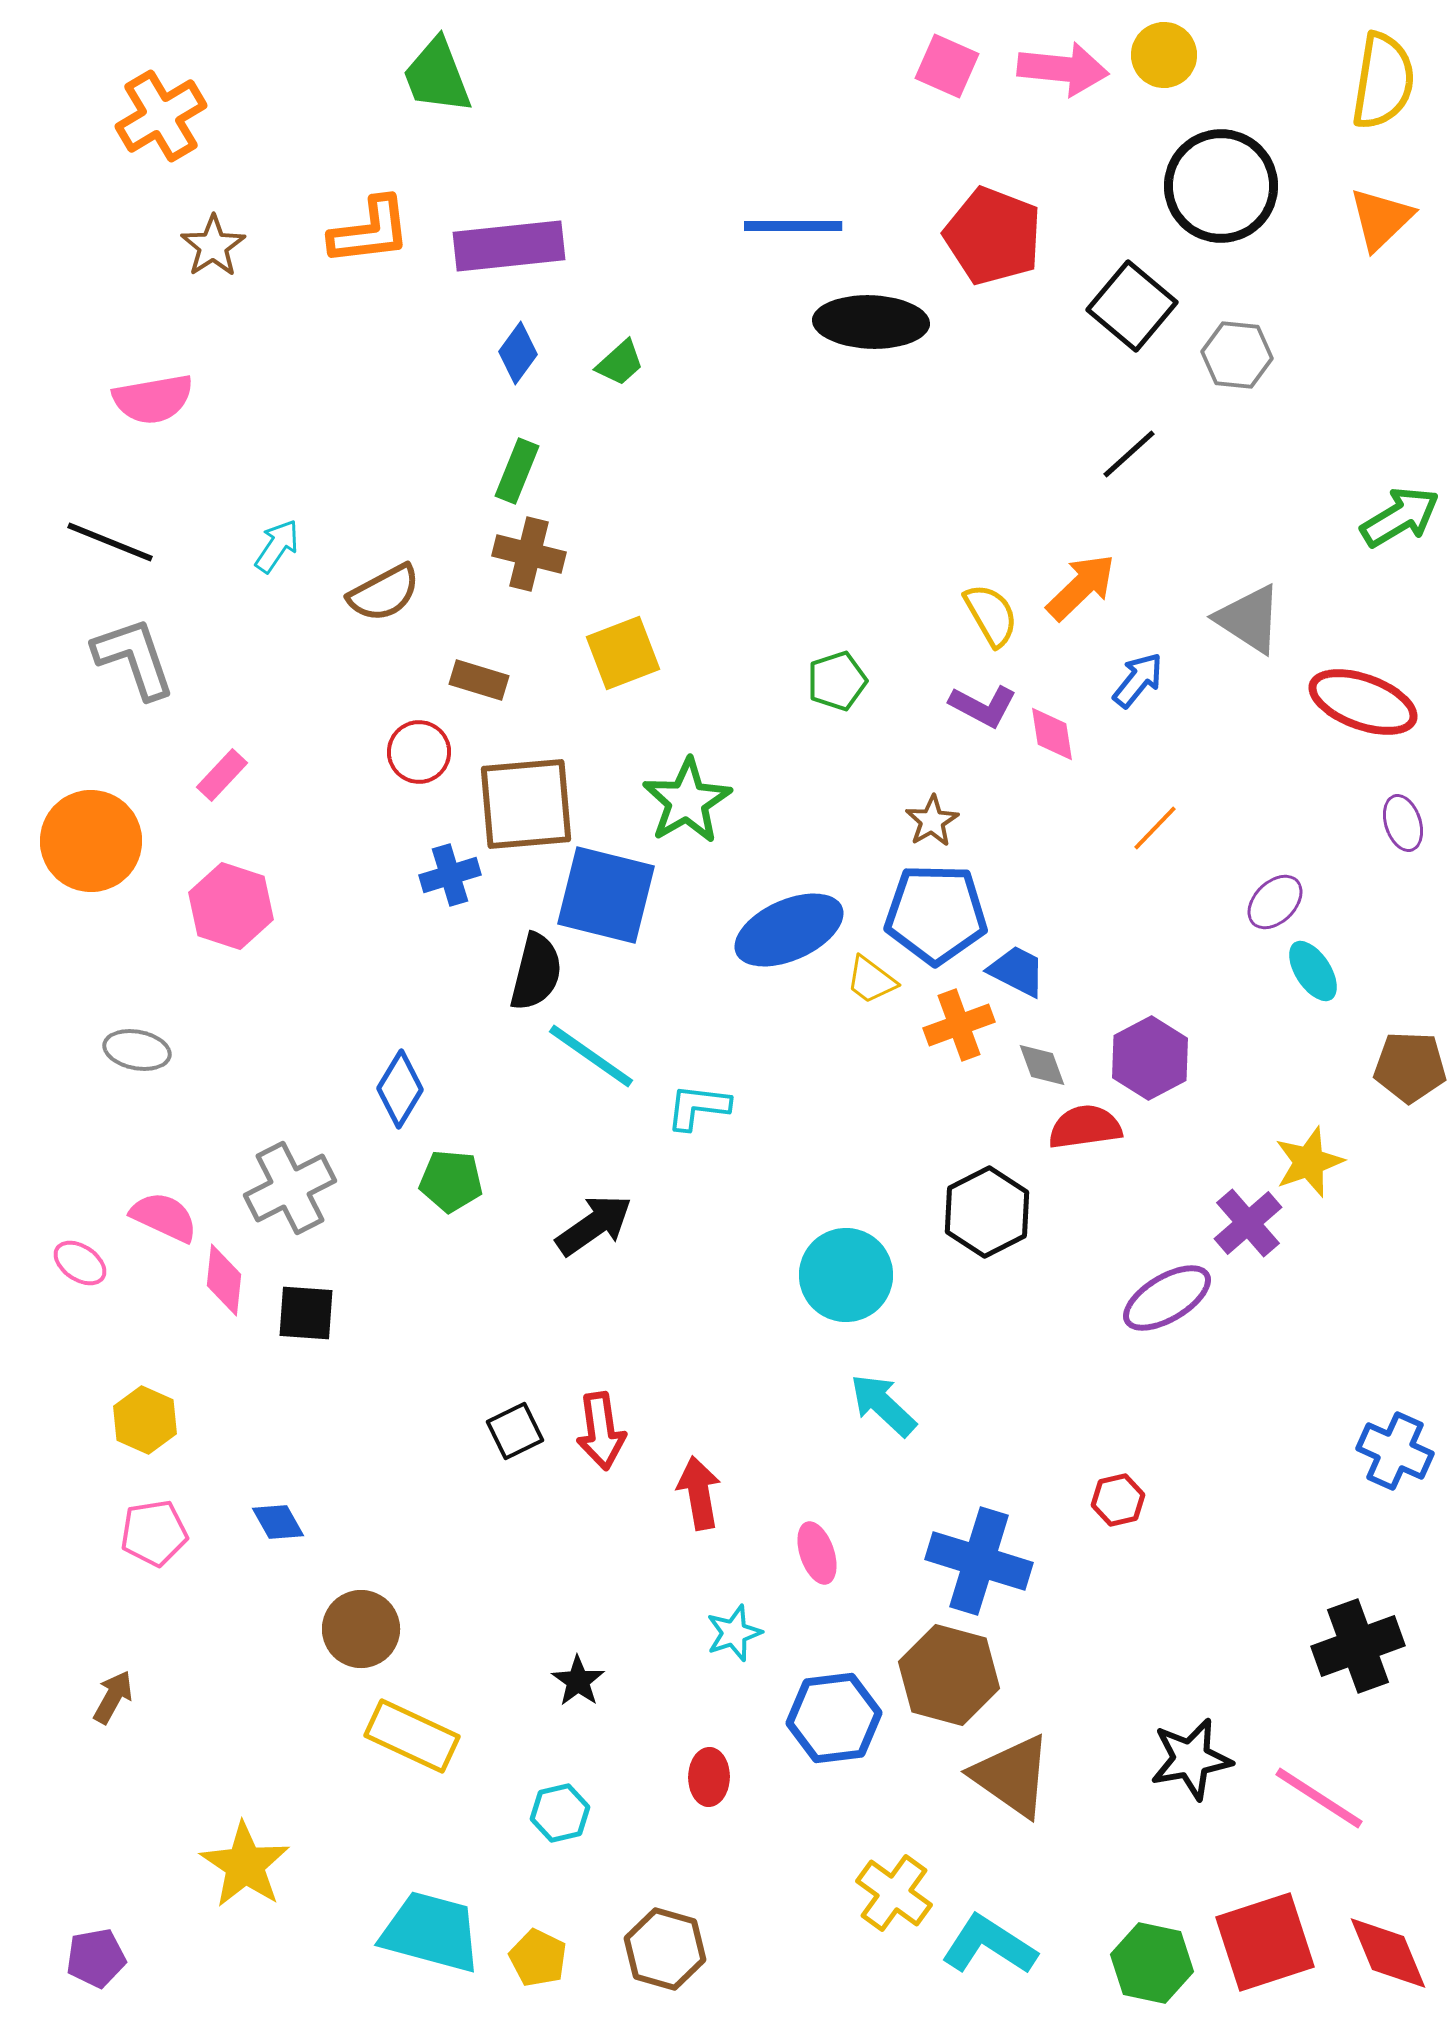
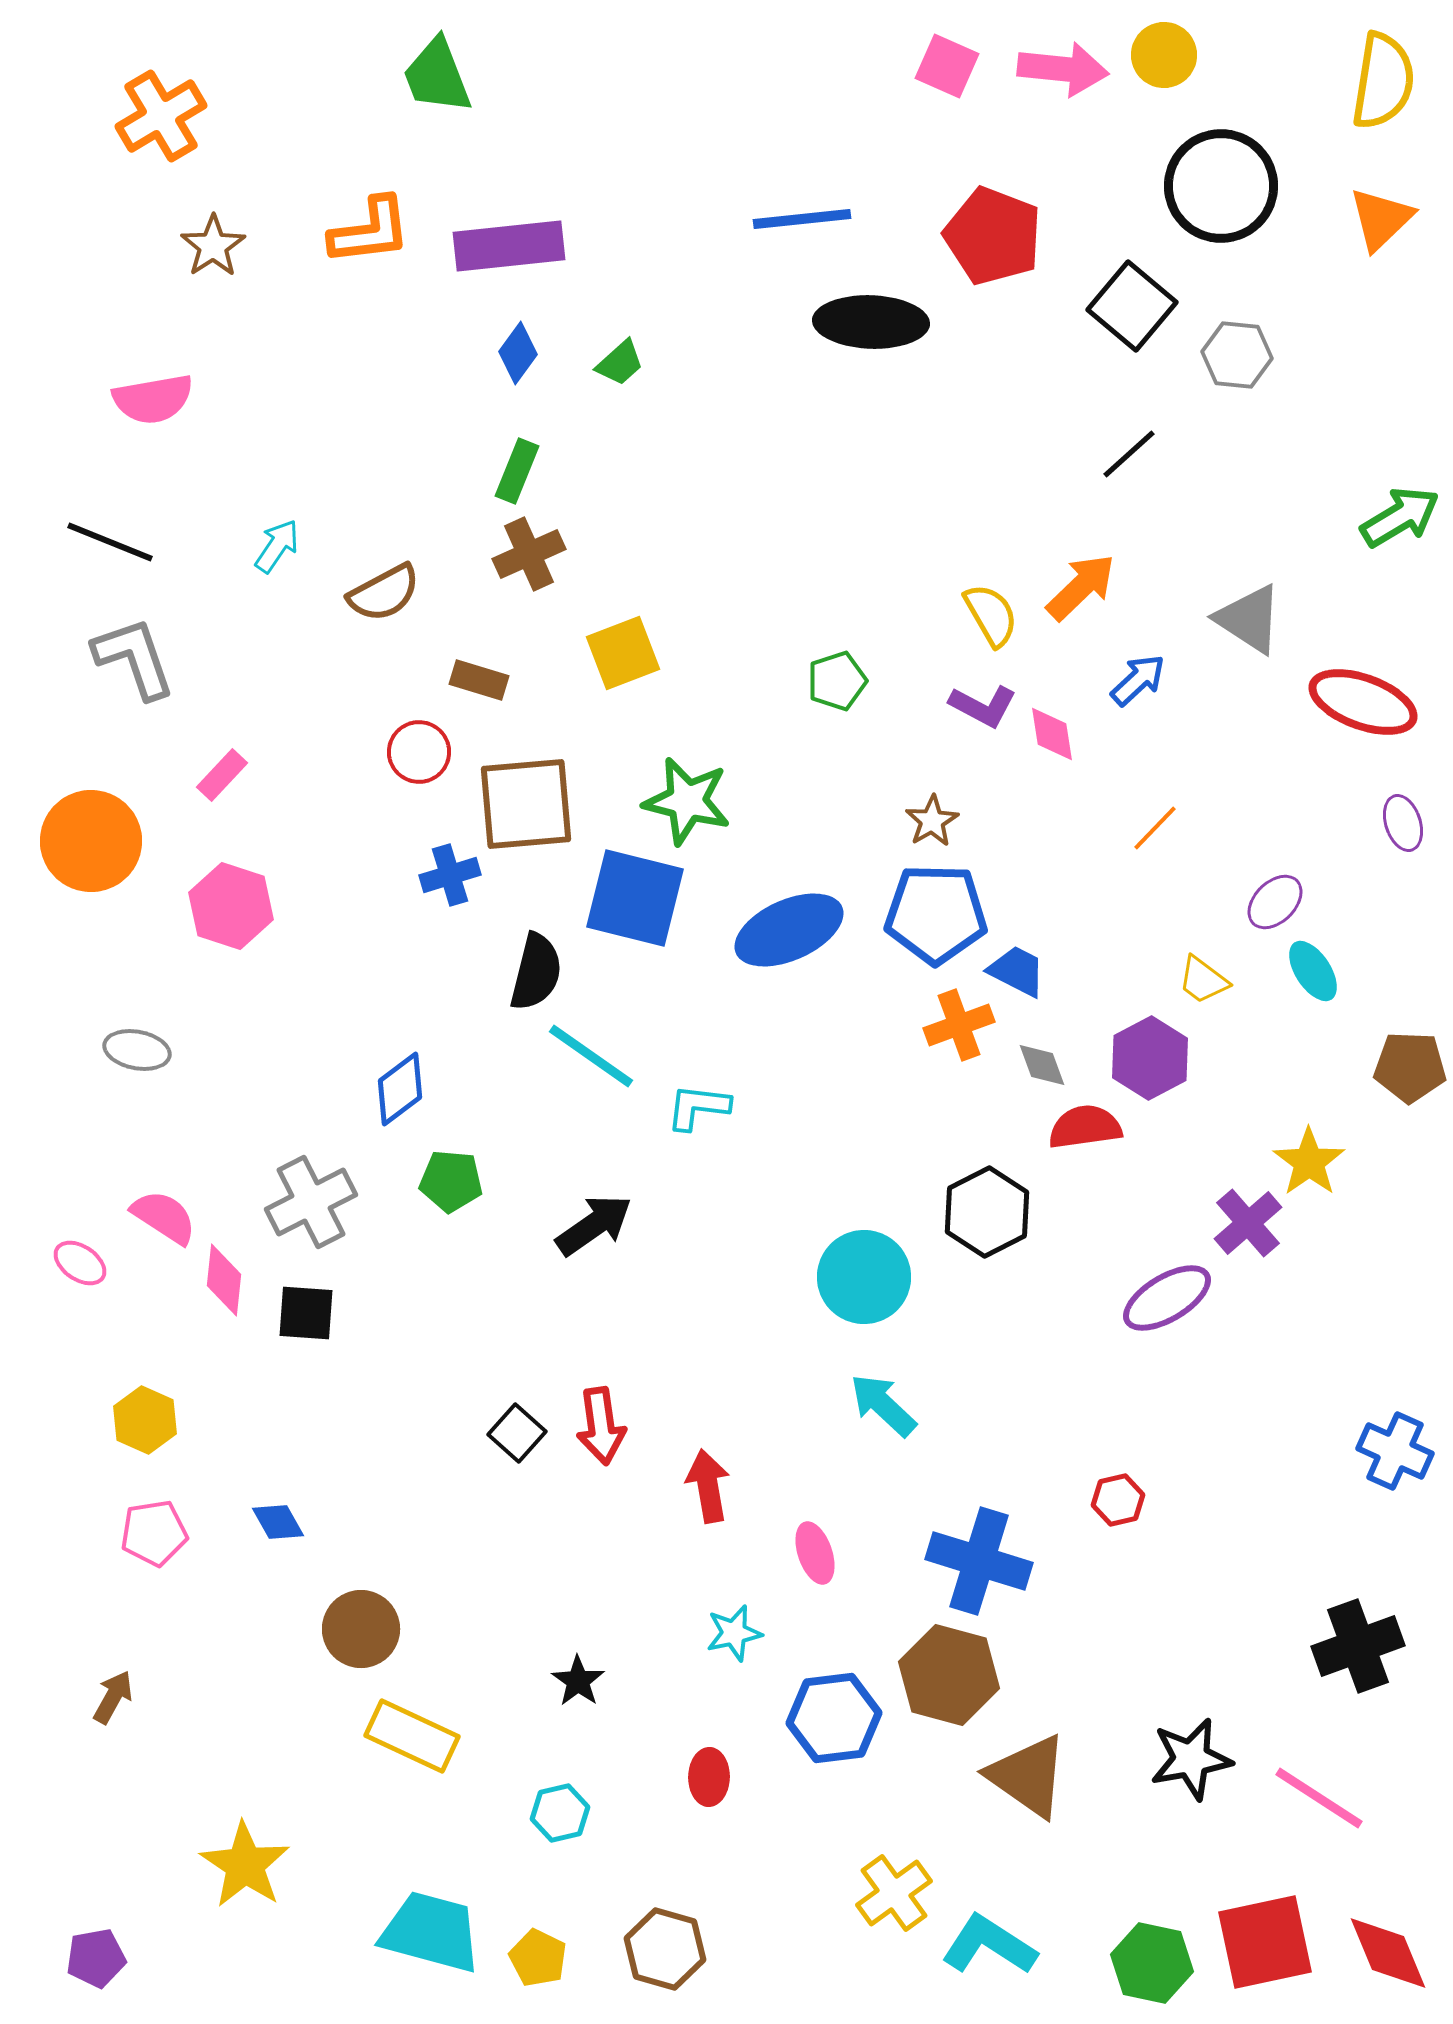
blue line at (793, 226): moved 9 px right, 7 px up; rotated 6 degrees counterclockwise
brown cross at (529, 554): rotated 38 degrees counterclockwise
blue arrow at (1138, 680): rotated 8 degrees clockwise
green star at (687, 801): rotated 28 degrees counterclockwise
blue square at (606, 895): moved 29 px right, 3 px down
yellow trapezoid at (871, 980): moved 332 px right
blue diamond at (400, 1089): rotated 22 degrees clockwise
yellow star at (1309, 1162): rotated 16 degrees counterclockwise
gray cross at (290, 1188): moved 21 px right, 14 px down
pink semicircle at (164, 1217): rotated 8 degrees clockwise
cyan circle at (846, 1275): moved 18 px right, 2 px down
black square at (515, 1431): moved 2 px right, 2 px down; rotated 22 degrees counterclockwise
red arrow at (601, 1431): moved 5 px up
red arrow at (699, 1493): moved 9 px right, 7 px up
pink ellipse at (817, 1553): moved 2 px left
cyan star at (734, 1633): rotated 6 degrees clockwise
brown triangle at (1012, 1776): moved 16 px right
yellow cross at (894, 1893): rotated 18 degrees clockwise
red square at (1265, 1942): rotated 6 degrees clockwise
